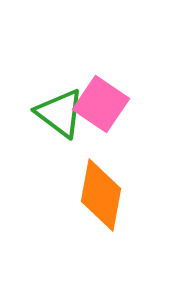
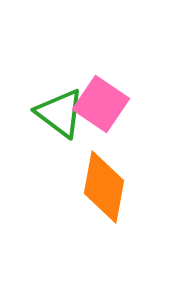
orange diamond: moved 3 px right, 8 px up
